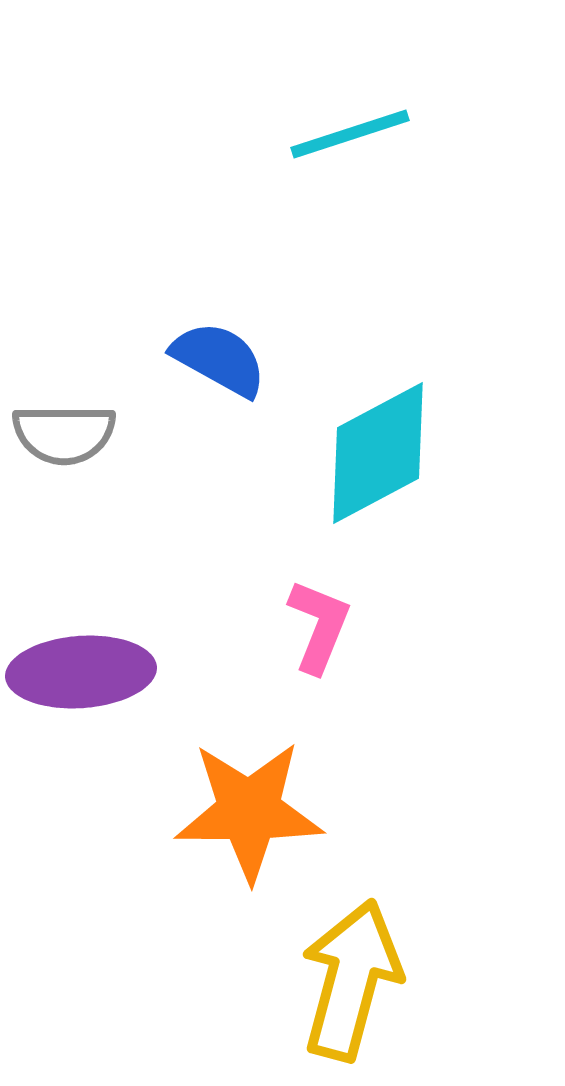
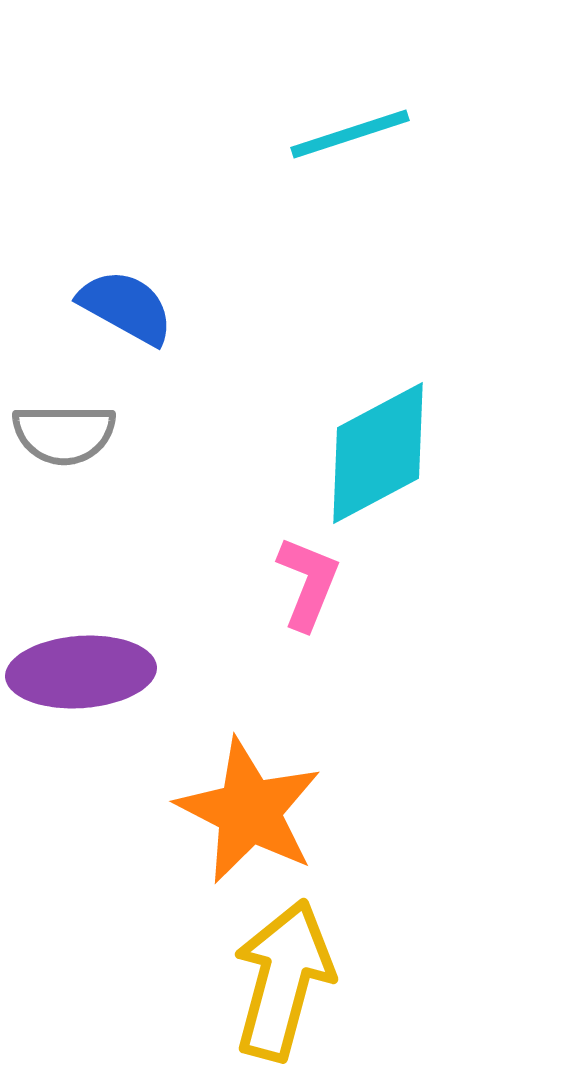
blue semicircle: moved 93 px left, 52 px up
pink L-shape: moved 11 px left, 43 px up
orange star: rotated 27 degrees clockwise
yellow arrow: moved 68 px left
